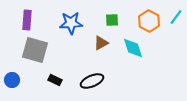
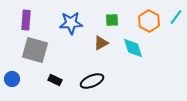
purple rectangle: moved 1 px left
blue circle: moved 1 px up
